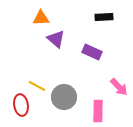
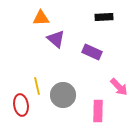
yellow line: rotated 48 degrees clockwise
gray circle: moved 1 px left, 2 px up
